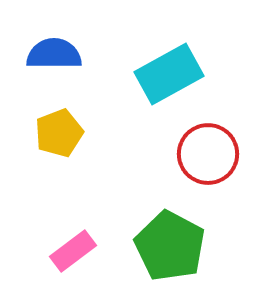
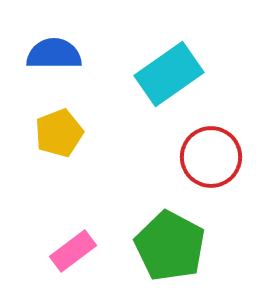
cyan rectangle: rotated 6 degrees counterclockwise
red circle: moved 3 px right, 3 px down
